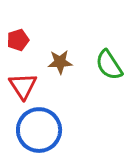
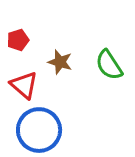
brown star: rotated 20 degrees clockwise
red triangle: moved 1 px right, 1 px up; rotated 16 degrees counterclockwise
